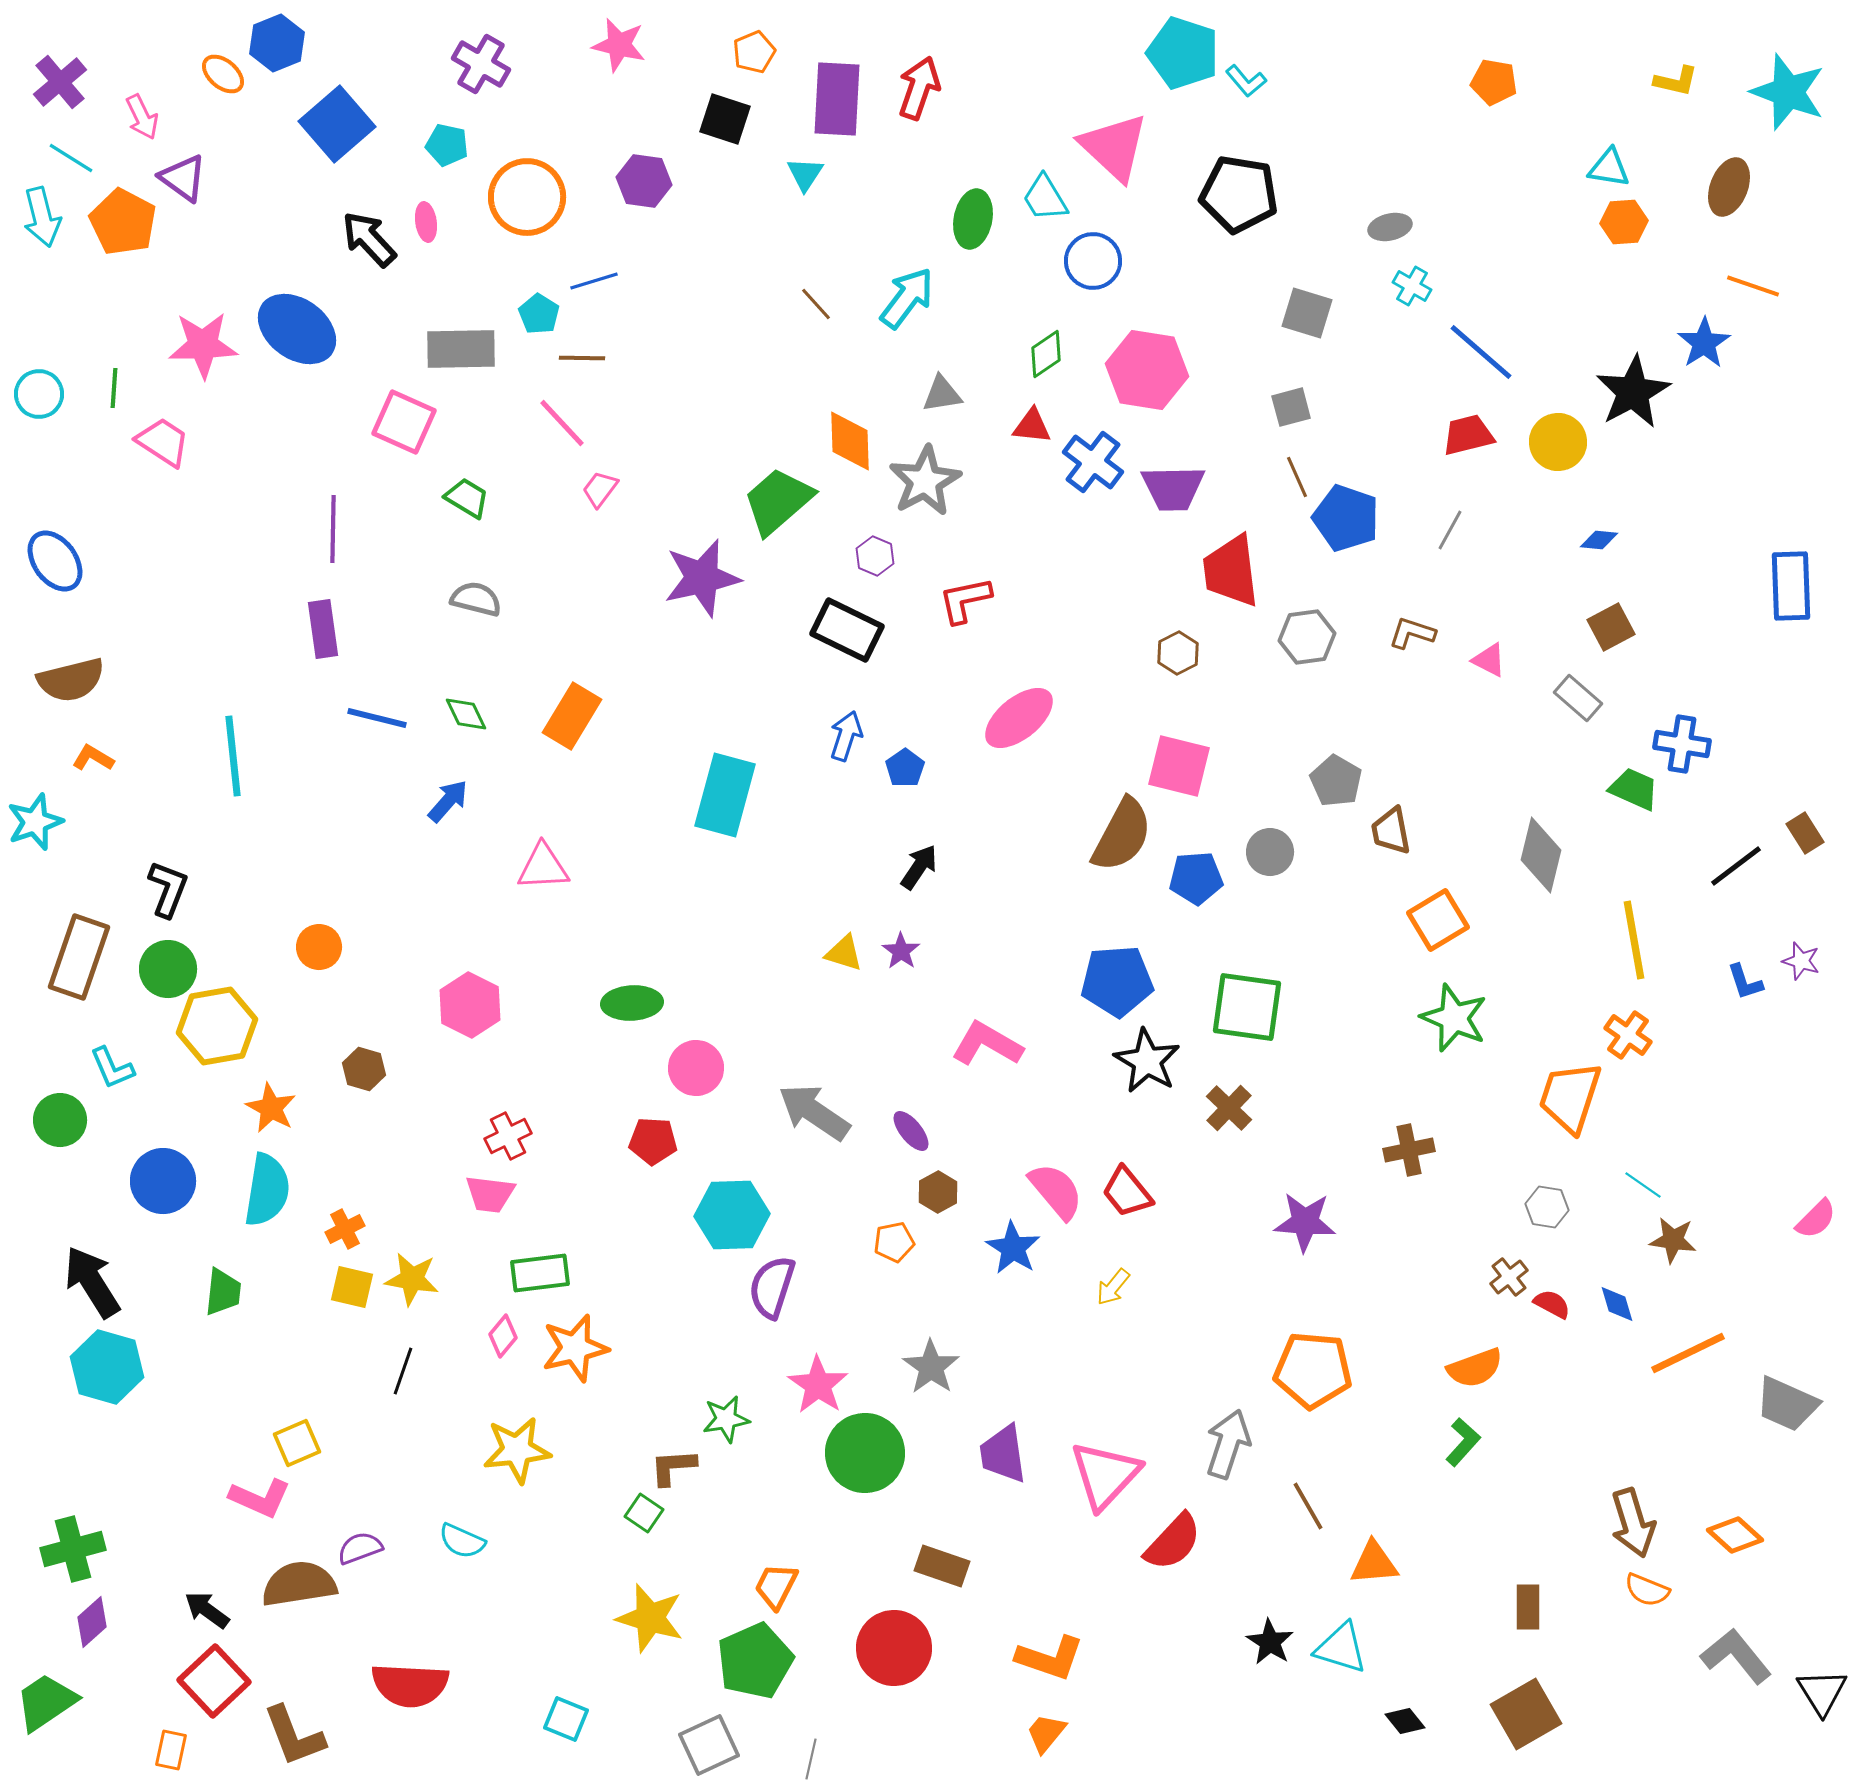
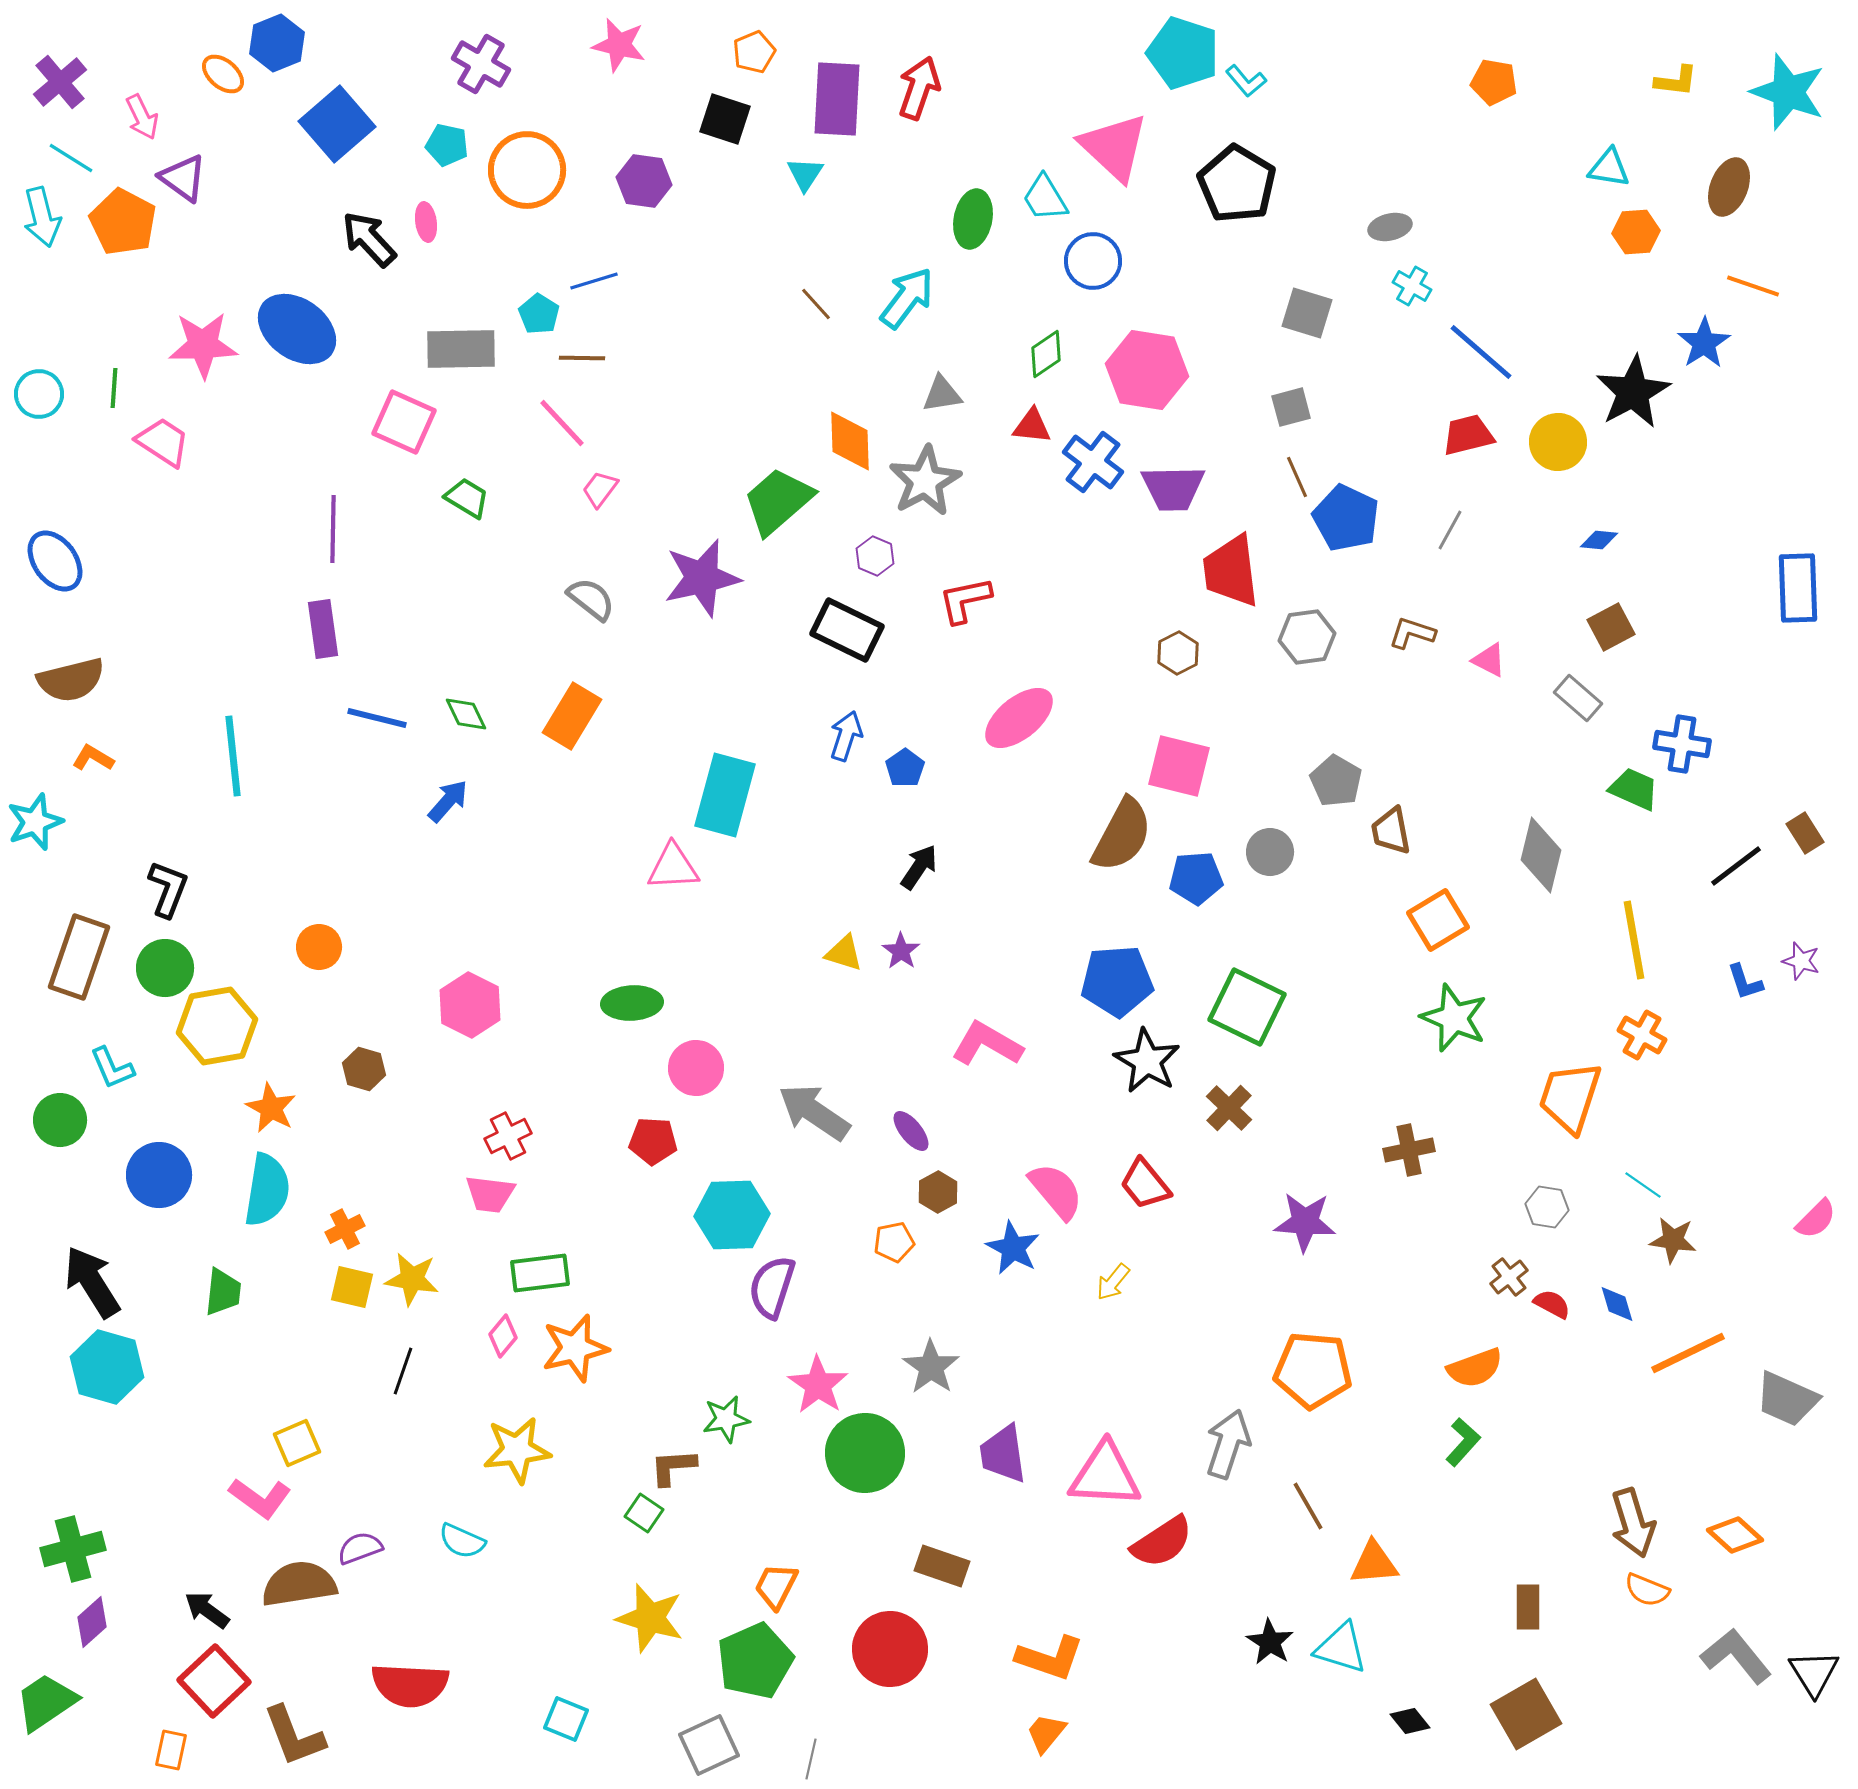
yellow L-shape at (1676, 81): rotated 6 degrees counterclockwise
black pentagon at (1239, 194): moved 2 px left, 10 px up; rotated 22 degrees clockwise
orange circle at (527, 197): moved 27 px up
orange hexagon at (1624, 222): moved 12 px right, 10 px down
blue pentagon at (1346, 518): rotated 6 degrees clockwise
blue rectangle at (1791, 586): moved 7 px right, 2 px down
gray semicircle at (476, 599): moved 115 px right; rotated 24 degrees clockwise
pink triangle at (543, 867): moved 130 px right
green circle at (168, 969): moved 3 px left, 1 px up
green square at (1247, 1007): rotated 18 degrees clockwise
orange cross at (1628, 1035): moved 14 px right; rotated 6 degrees counterclockwise
blue circle at (163, 1181): moved 4 px left, 6 px up
red trapezoid at (1127, 1192): moved 18 px right, 8 px up
blue star at (1013, 1248): rotated 4 degrees counterclockwise
yellow arrow at (1113, 1287): moved 5 px up
gray trapezoid at (1787, 1404): moved 5 px up
pink triangle at (1105, 1475): rotated 50 degrees clockwise
pink L-shape at (260, 1498): rotated 12 degrees clockwise
red semicircle at (1173, 1542): moved 11 px left; rotated 14 degrees clockwise
red circle at (894, 1648): moved 4 px left, 1 px down
black triangle at (1822, 1692): moved 8 px left, 19 px up
black diamond at (1405, 1721): moved 5 px right
